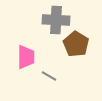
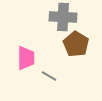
gray cross: moved 7 px right, 3 px up
pink trapezoid: moved 1 px down
